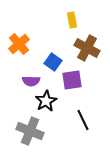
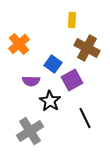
yellow rectangle: rotated 14 degrees clockwise
blue square: moved 2 px down
purple square: rotated 20 degrees counterclockwise
black star: moved 4 px right; rotated 10 degrees counterclockwise
black line: moved 2 px right, 2 px up
gray cross: rotated 36 degrees clockwise
